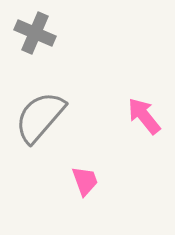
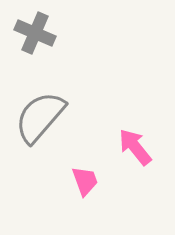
pink arrow: moved 9 px left, 31 px down
